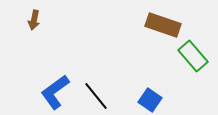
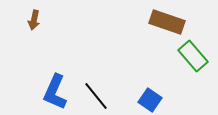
brown rectangle: moved 4 px right, 3 px up
blue L-shape: rotated 30 degrees counterclockwise
